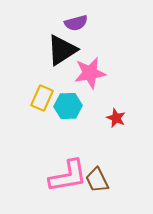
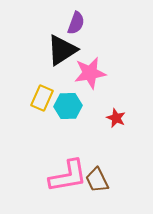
purple semicircle: rotated 55 degrees counterclockwise
